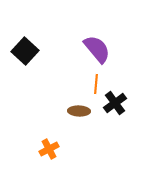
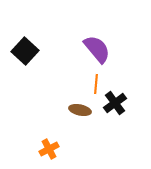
brown ellipse: moved 1 px right, 1 px up; rotated 10 degrees clockwise
